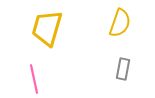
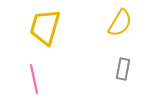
yellow semicircle: rotated 12 degrees clockwise
yellow trapezoid: moved 2 px left, 1 px up
